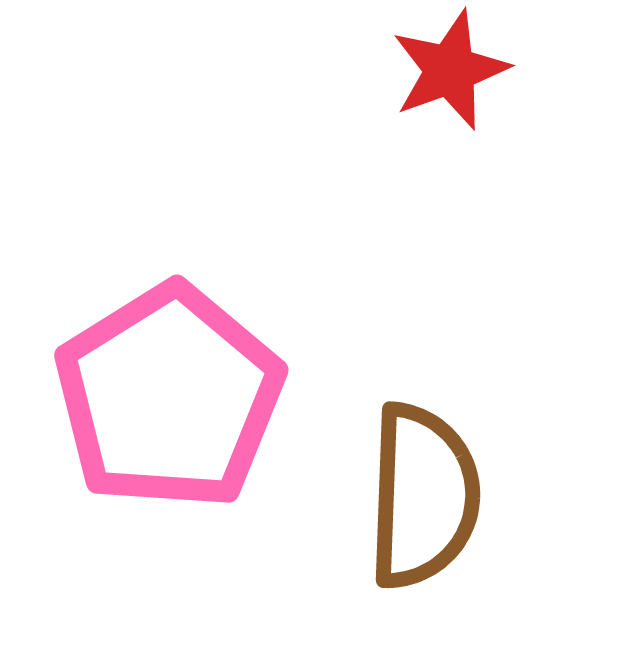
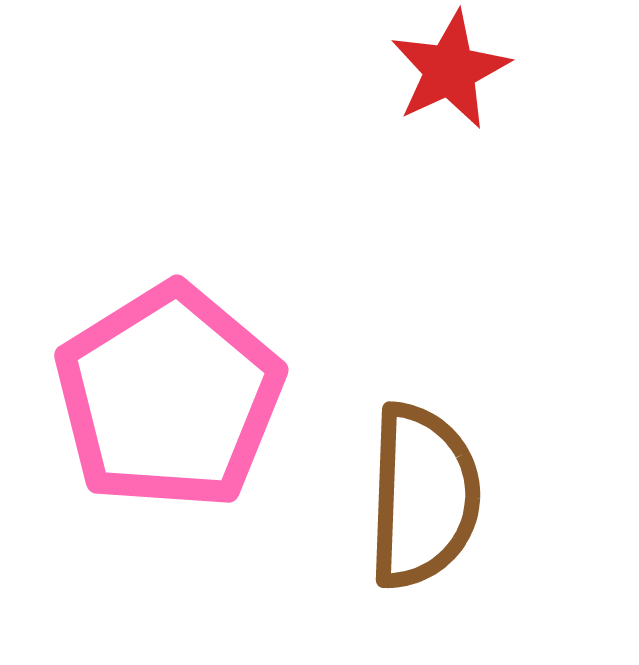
red star: rotated 5 degrees counterclockwise
